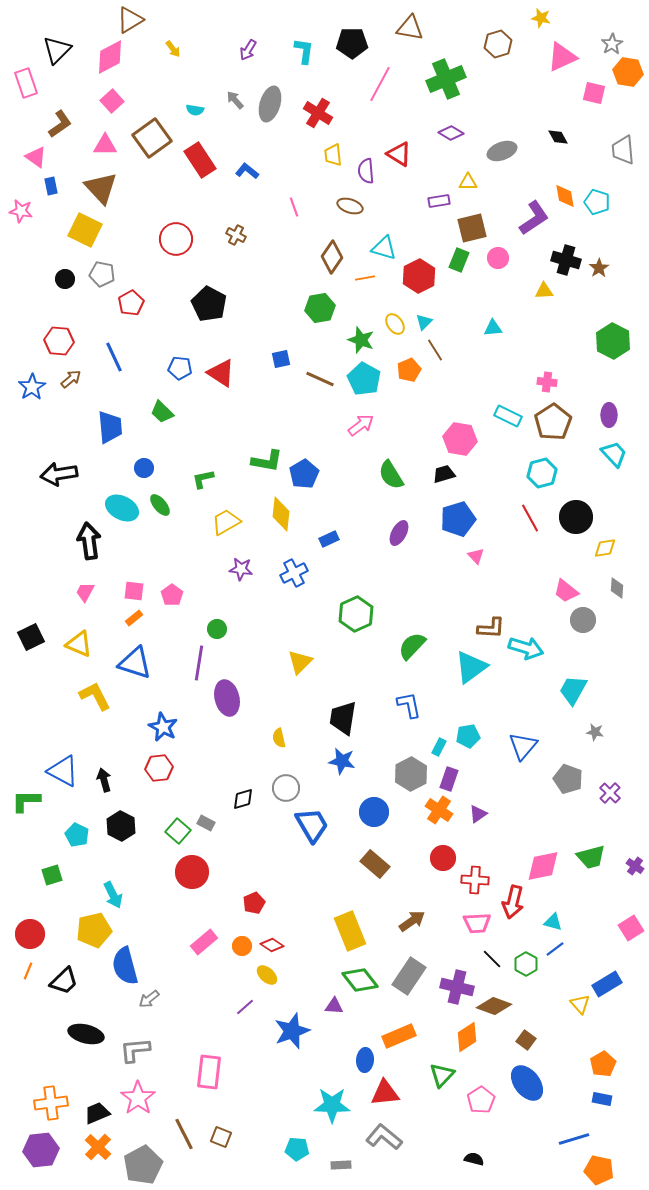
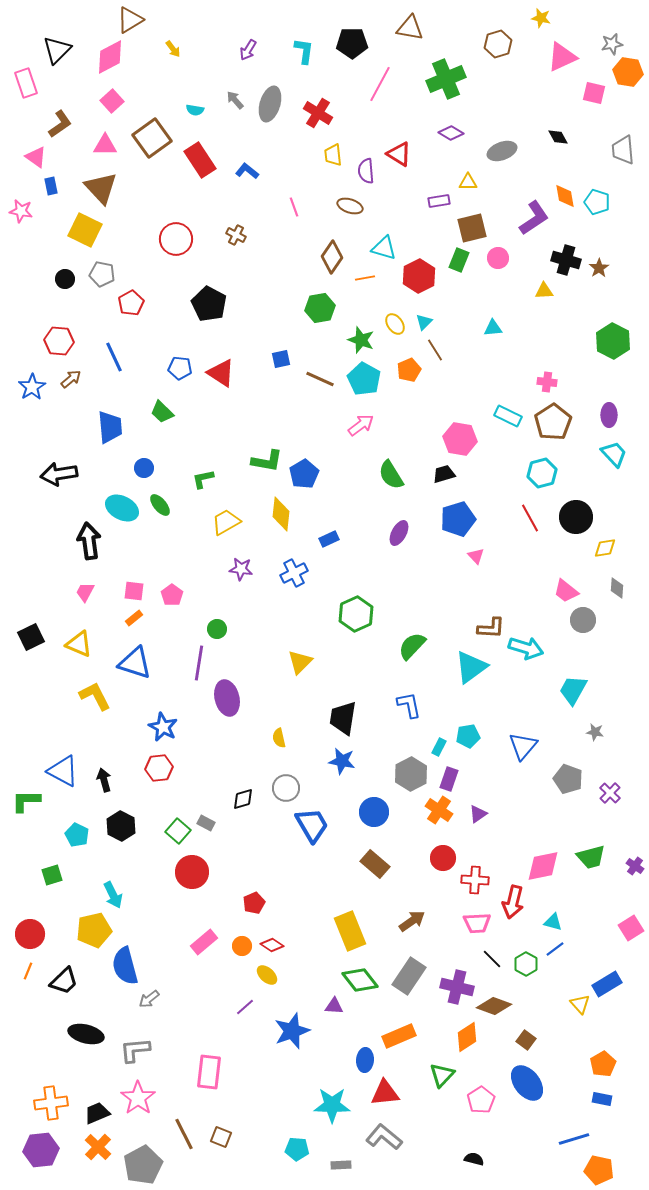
gray star at (612, 44): rotated 20 degrees clockwise
